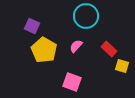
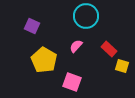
yellow pentagon: moved 10 px down
